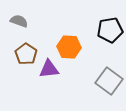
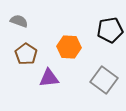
purple triangle: moved 9 px down
gray square: moved 5 px left, 1 px up
